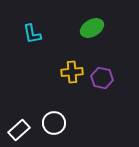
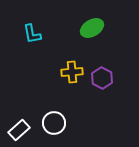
purple hexagon: rotated 15 degrees clockwise
